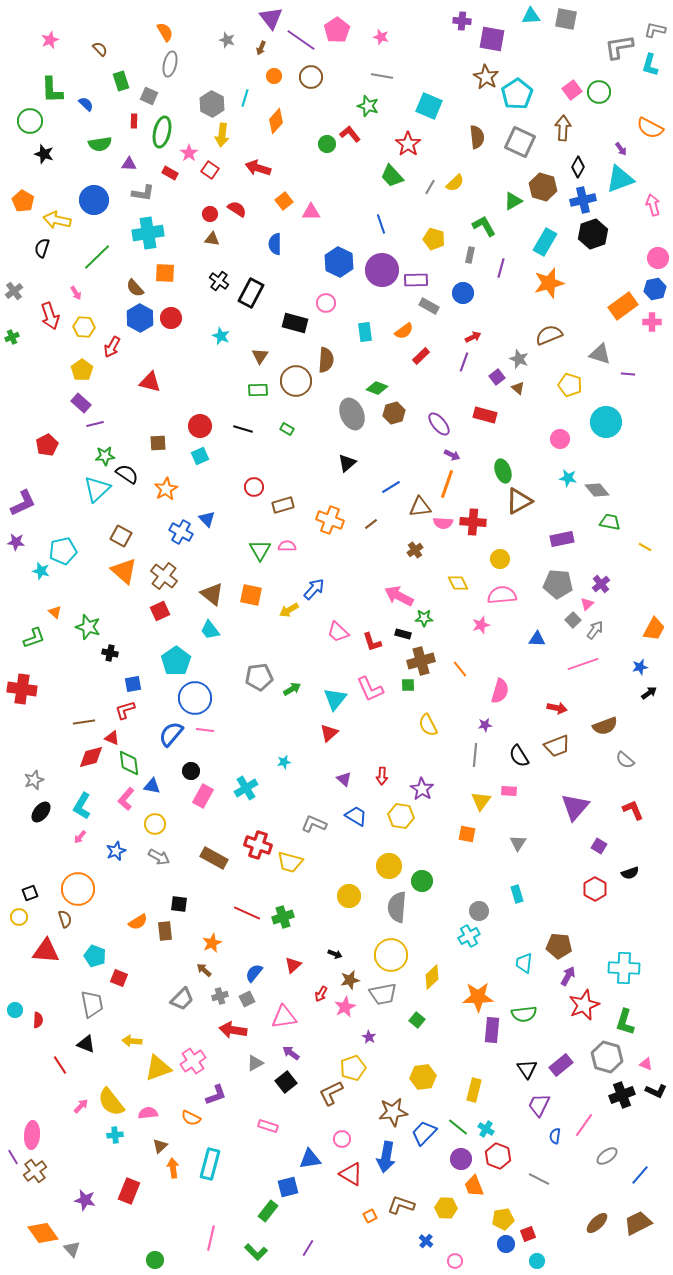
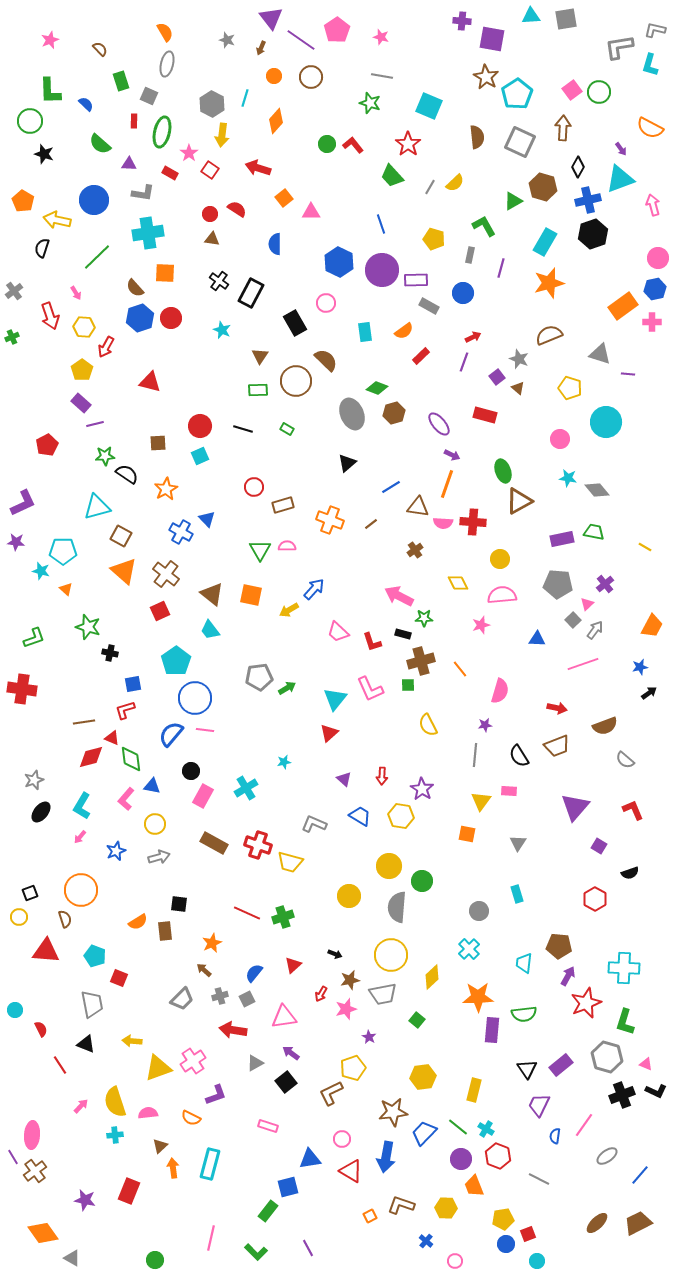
gray square at (566, 19): rotated 20 degrees counterclockwise
gray ellipse at (170, 64): moved 3 px left
green L-shape at (52, 90): moved 2 px left, 1 px down
green star at (368, 106): moved 2 px right, 3 px up
red L-shape at (350, 134): moved 3 px right, 11 px down
green semicircle at (100, 144): rotated 50 degrees clockwise
blue cross at (583, 200): moved 5 px right
orange square at (284, 201): moved 3 px up
blue hexagon at (140, 318): rotated 12 degrees clockwise
black rectangle at (295, 323): rotated 45 degrees clockwise
cyan star at (221, 336): moved 1 px right, 6 px up
red arrow at (112, 347): moved 6 px left
brown semicircle at (326, 360): rotated 50 degrees counterclockwise
yellow pentagon at (570, 385): moved 3 px down
cyan triangle at (97, 489): moved 18 px down; rotated 28 degrees clockwise
brown triangle at (420, 507): moved 2 px left; rotated 15 degrees clockwise
green trapezoid at (610, 522): moved 16 px left, 10 px down
cyan pentagon at (63, 551): rotated 12 degrees clockwise
brown cross at (164, 576): moved 2 px right, 2 px up
purple cross at (601, 584): moved 4 px right
orange triangle at (55, 612): moved 11 px right, 23 px up
orange trapezoid at (654, 629): moved 2 px left, 3 px up
green arrow at (292, 689): moved 5 px left, 1 px up
green diamond at (129, 763): moved 2 px right, 4 px up
blue trapezoid at (356, 816): moved 4 px right
gray arrow at (159, 857): rotated 45 degrees counterclockwise
brown rectangle at (214, 858): moved 15 px up
orange circle at (78, 889): moved 3 px right, 1 px down
red hexagon at (595, 889): moved 10 px down
cyan cross at (469, 936): moved 13 px down; rotated 15 degrees counterclockwise
red star at (584, 1005): moved 2 px right, 2 px up
pink star at (345, 1007): moved 1 px right, 2 px down; rotated 10 degrees clockwise
red semicircle at (38, 1020): moved 3 px right, 9 px down; rotated 28 degrees counterclockwise
yellow semicircle at (111, 1102): moved 4 px right; rotated 20 degrees clockwise
red triangle at (351, 1174): moved 3 px up
purple line at (308, 1248): rotated 60 degrees counterclockwise
gray triangle at (72, 1249): moved 9 px down; rotated 18 degrees counterclockwise
